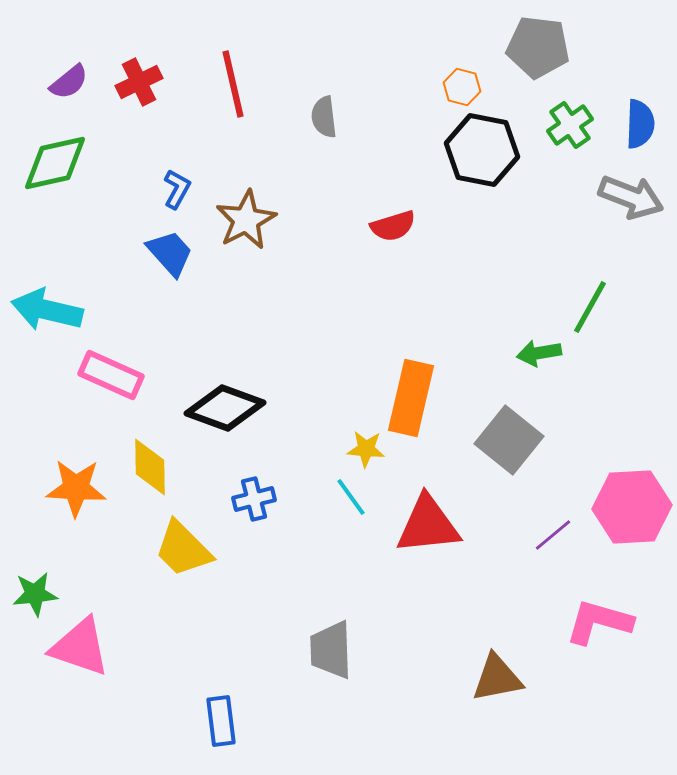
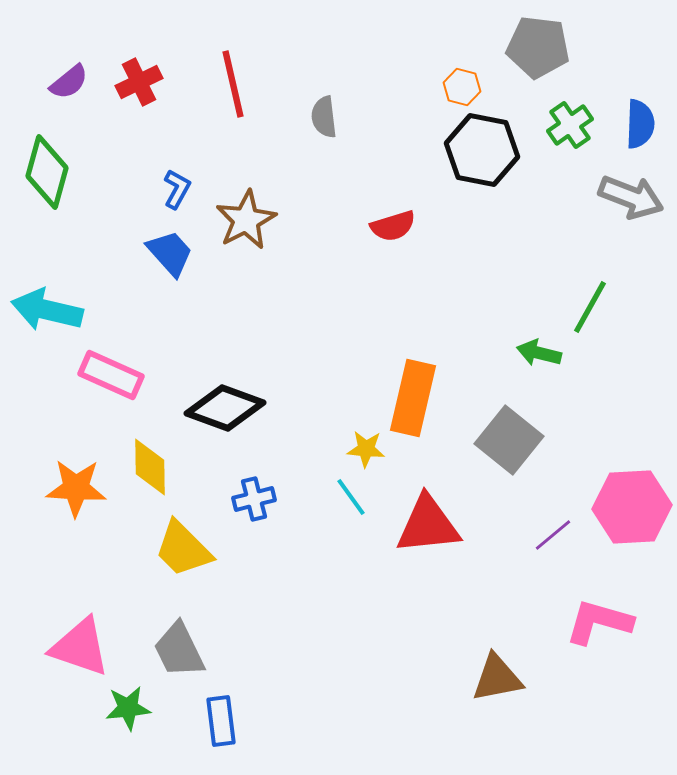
green diamond: moved 8 px left, 9 px down; rotated 62 degrees counterclockwise
green arrow: rotated 24 degrees clockwise
orange rectangle: moved 2 px right
green star: moved 93 px right, 114 px down
gray trapezoid: moved 152 px left; rotated 24 degrees counterclockwise
